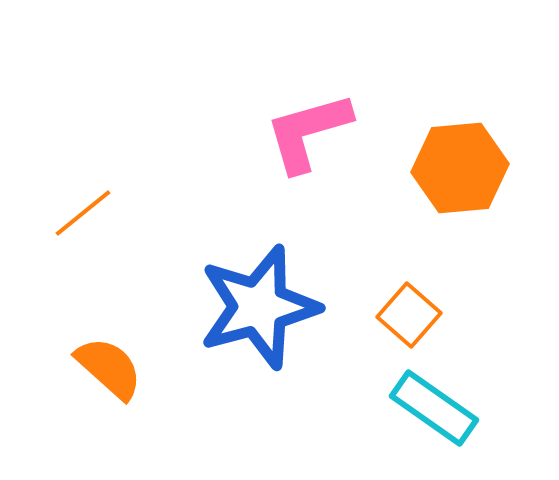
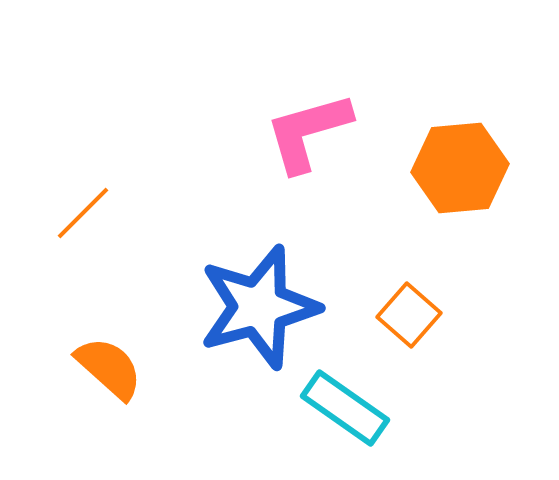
orange line: rotated 6 degrees counterclockwise
cyan rectangle: moved 89 px left
